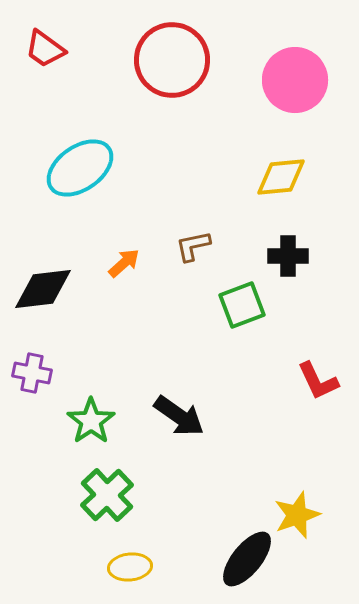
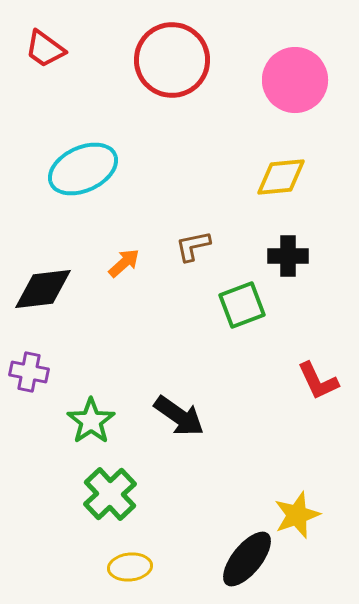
cyan ellipse: moved 3 px right, 1 px down; rotated 10 degrees clockwise
purple cross: moved 3 px left, 1 px up
green cross: moved 3 px right, 1 px up
